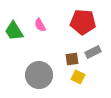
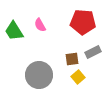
yellow square: rotated 24 degrees clockwise
